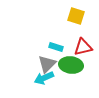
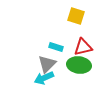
green ellipse: moved 8 px right
